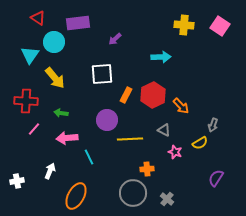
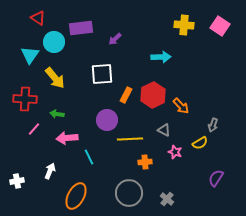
purple rectangle: moved 3 px right, 5 px down
red cross: moved 1 px left, 2 px up
green arrow: moved 4 px left, 1 px down
orange cross: moved 2 px left, 7 px up
gray circle: moved 4 px left
